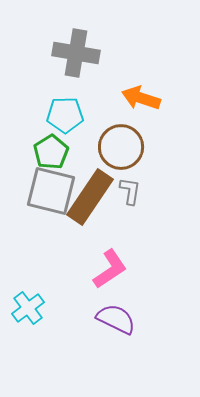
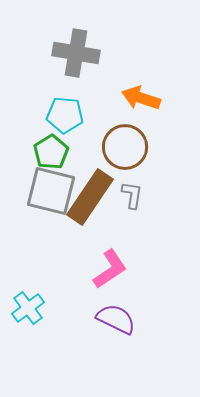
cyan pentagon: rotated 6 degrees clockwise
brown circle: moved 4 px right
gray L-shape: moved 2 px right, 4 px down
